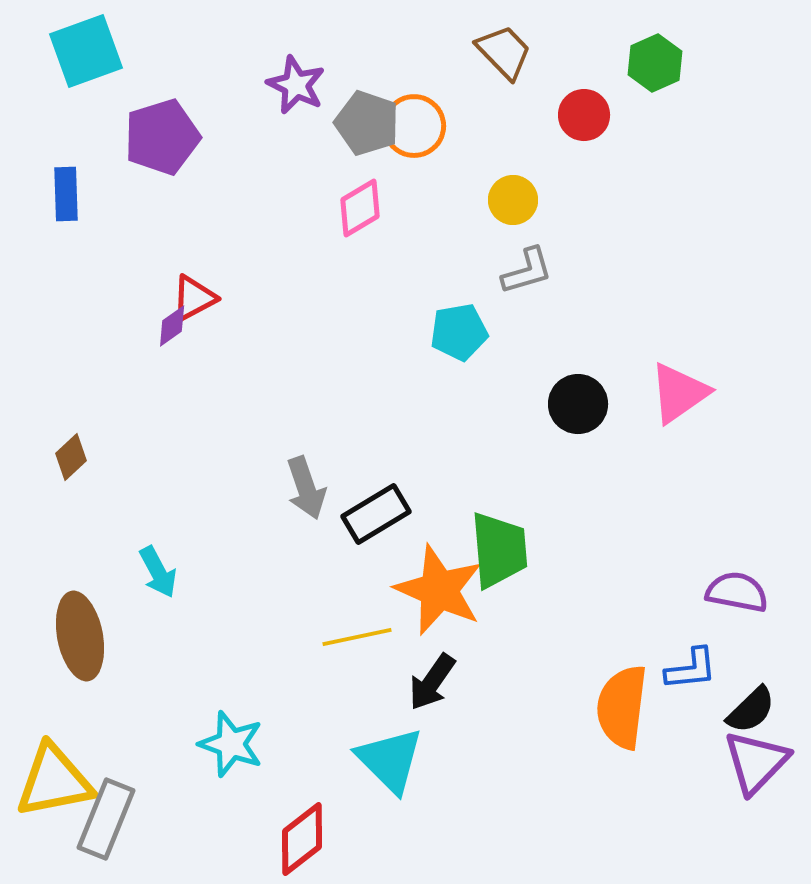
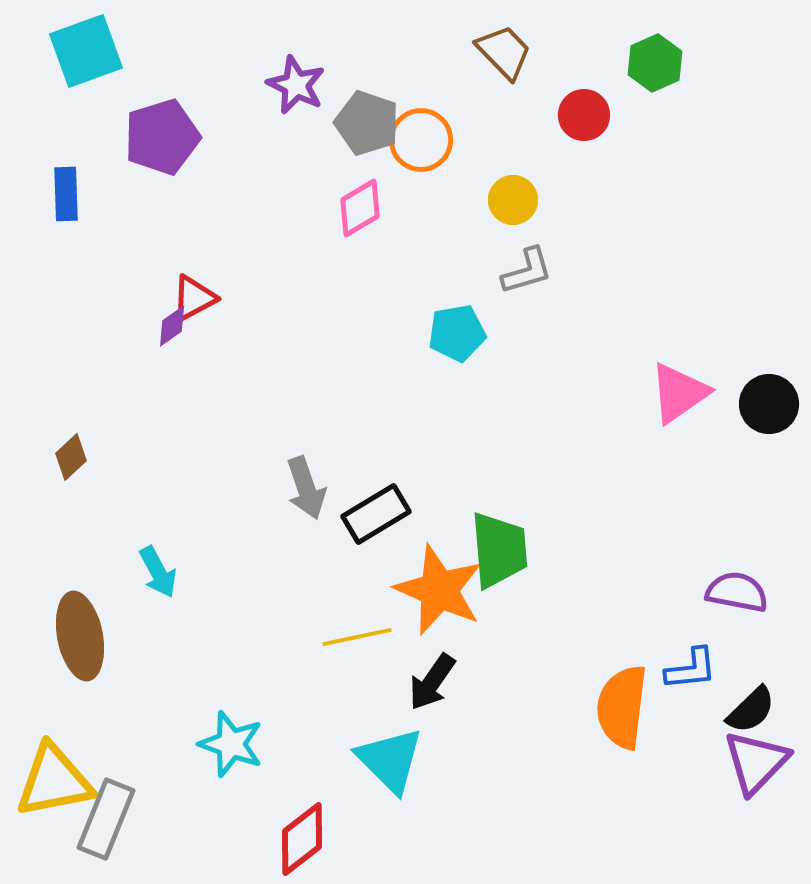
orange circle: moved 7 px right, 14 px down
cyan pentagon: moved 2 px left, 1 px down
black circle: moved 191 px right
